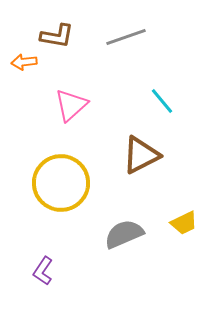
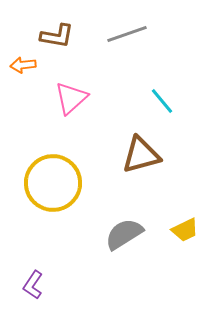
gray line: moved 1 px right, 3 px up
orange arrow: moved 1 px left, 3 px down
pink triangle: moved 7 px up
brown triangle: rotated 12 degrees clockwise
yellow circle: moved 8 px left
yellow trapezoid: moved 1 px right, 7 px down
gray semicircle: rotated 9 degrees counterclockwise
purple L-shape: moved 10 px left, 14 px down
